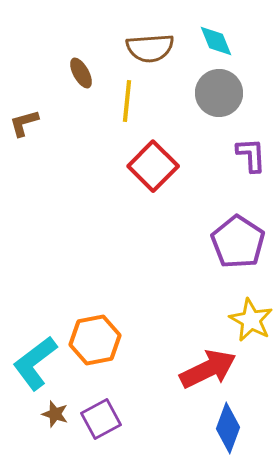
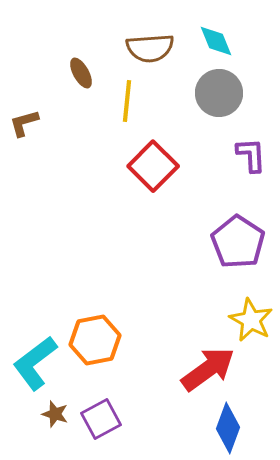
red arrow: rotated 10 degrees counterclockwise
